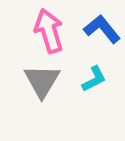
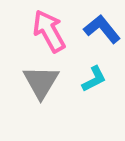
pink arrow: rotated 12 degrees counterclockwise
gray triangle: moved 1 px left, 1 px down
